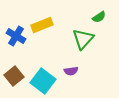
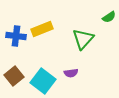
green semicircle: moved 10 px right
yellow rectangle: moved 4 px down
blue cross: rotated 24 degrees counterclockwise
purple semicircle: moved 2 px down
